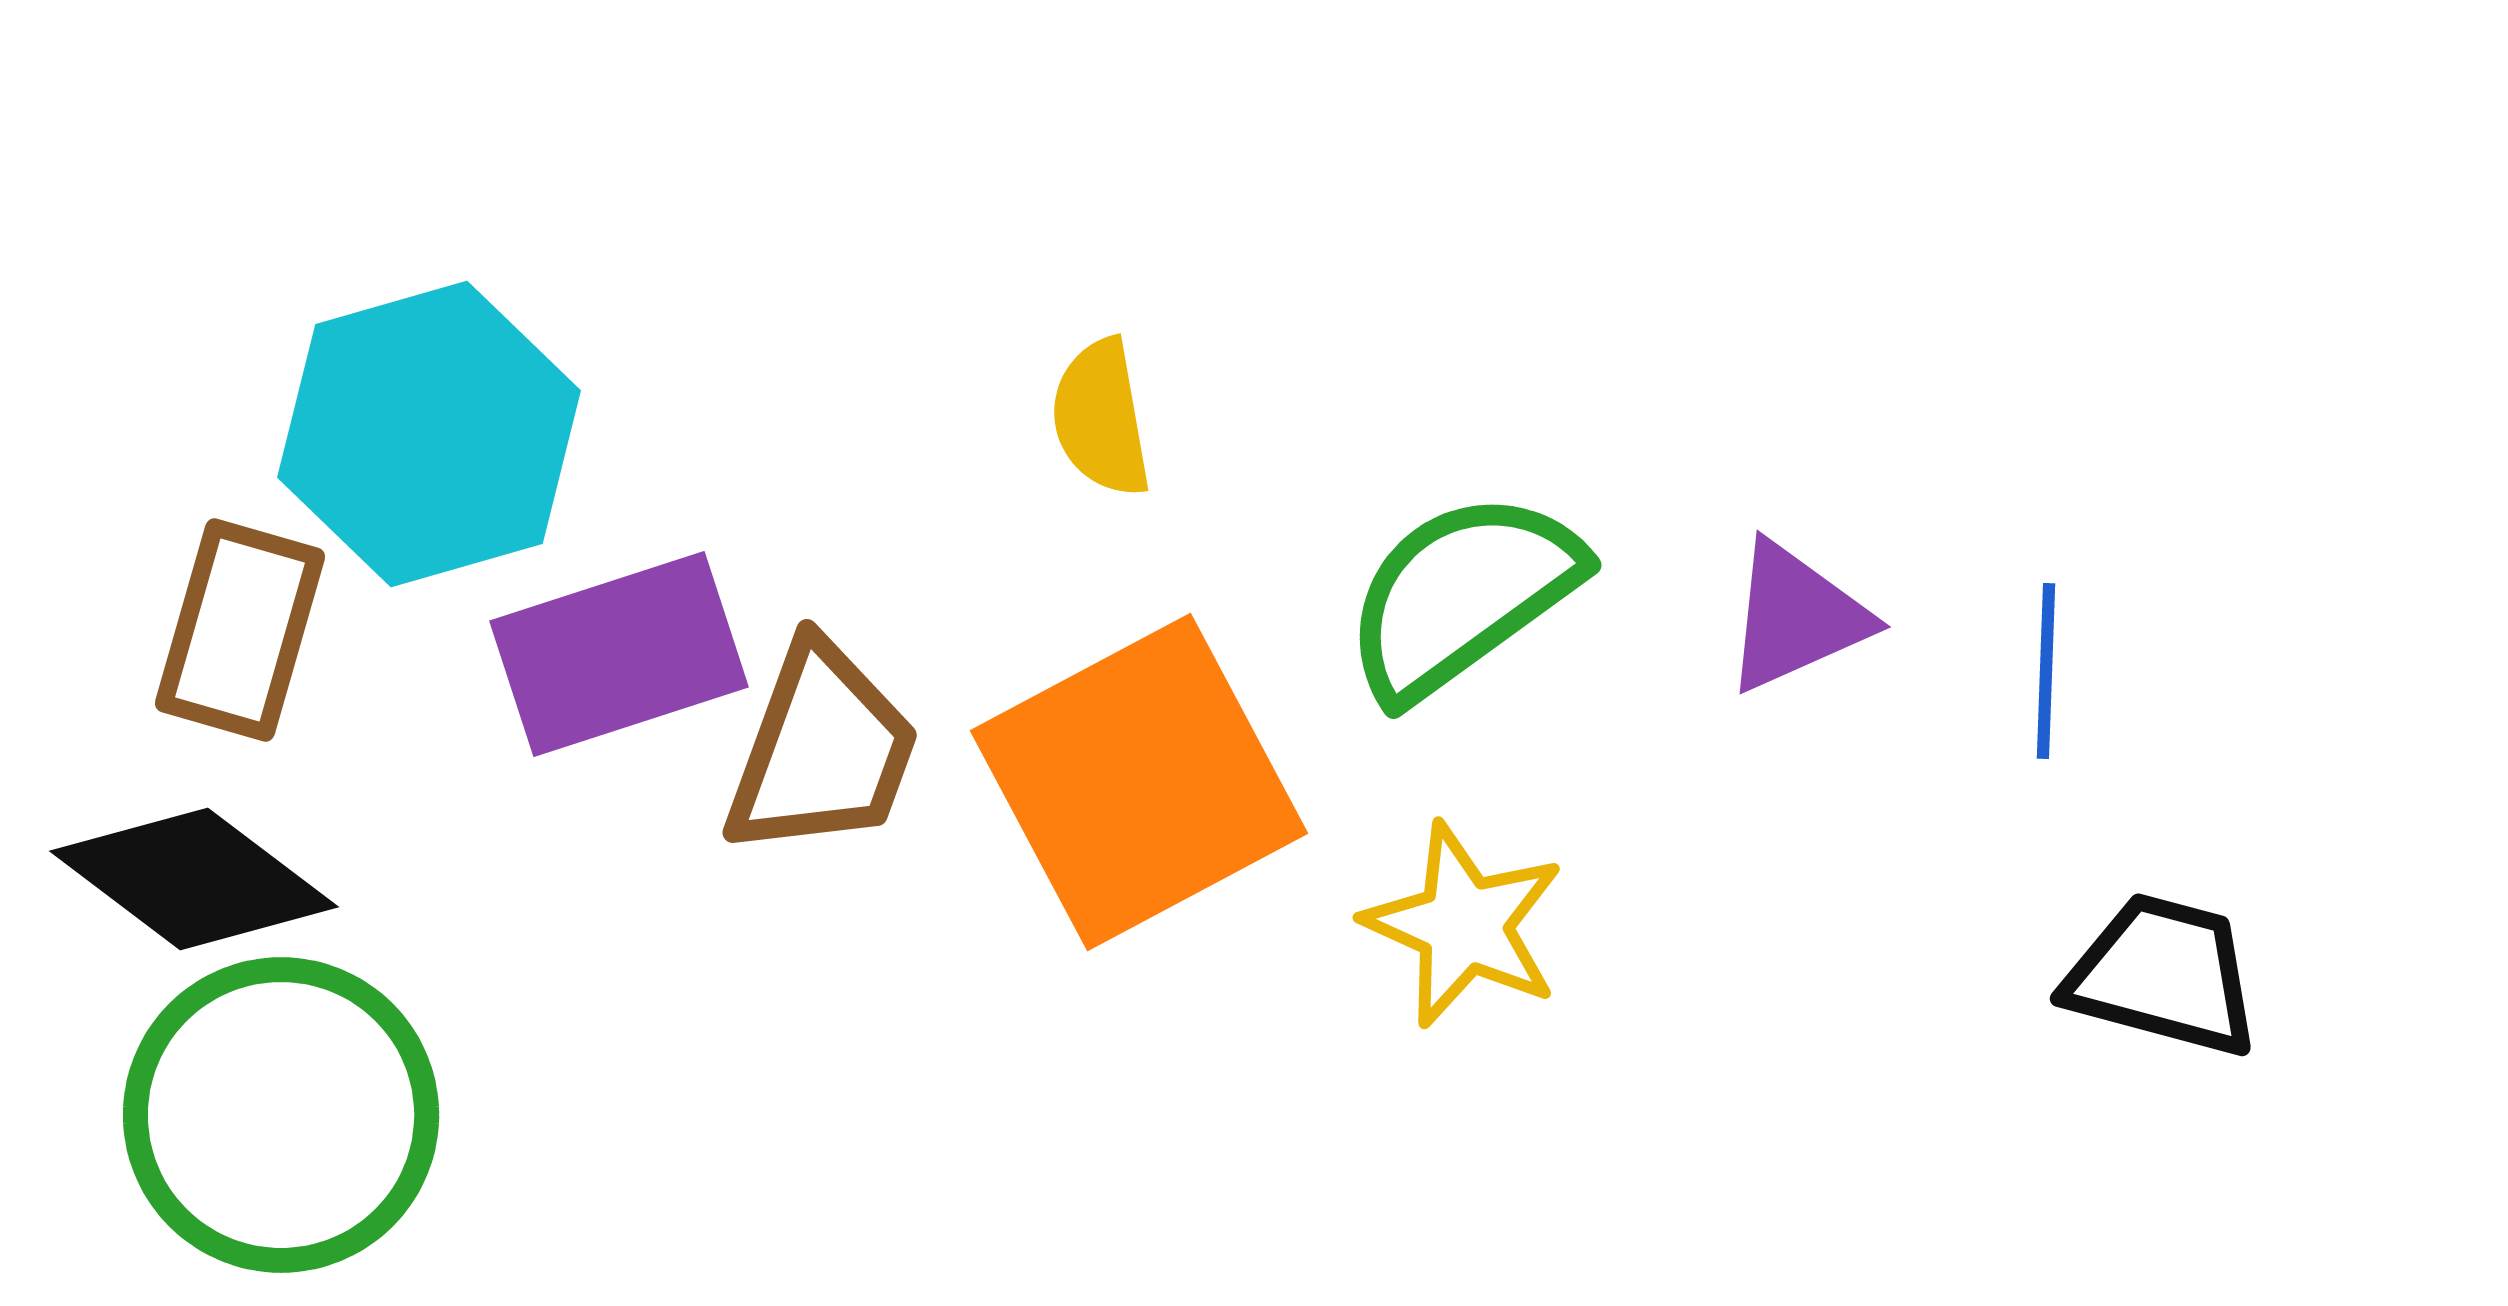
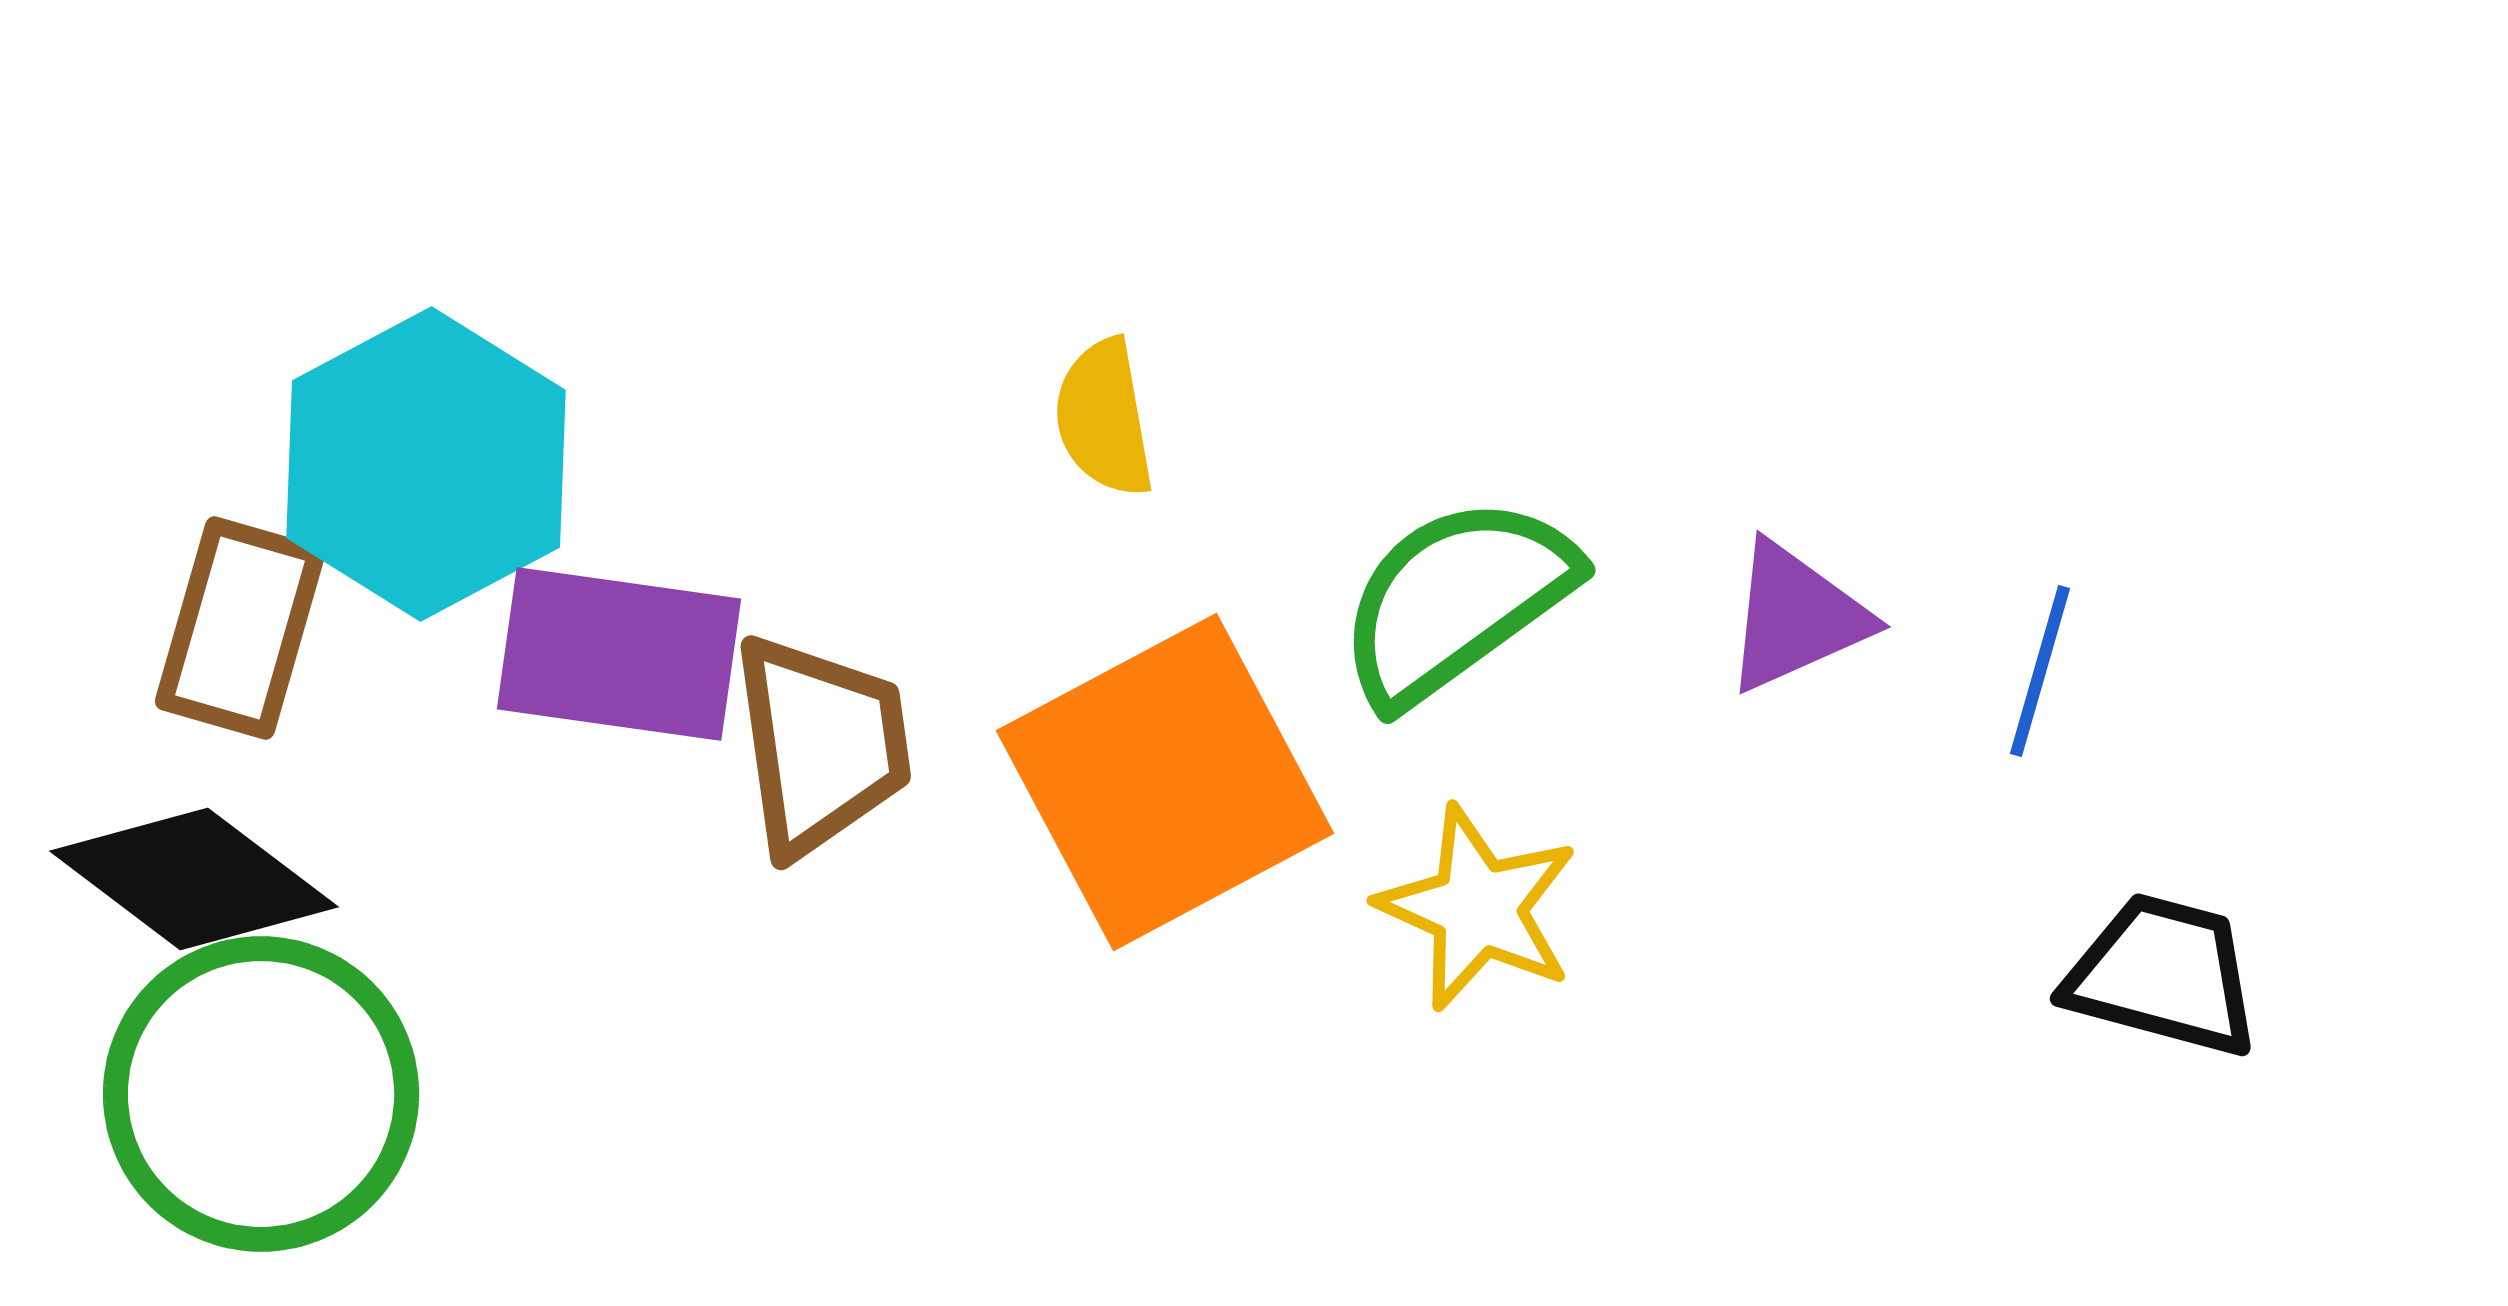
yellow semicircle: moved 3 px right
cyan hexagon: moved 3 px left, 30 px down; rotated 12 degrees counterclockwise
green semicircle: moved 6 px left, 5 px down
brown rectangle: moved 2 px up
purple rectangle: rotated 26 degrees clockwise
blue line: moved 6 px left; rotated 14 degrees clockwise
brown trapezoid: moved 1 px left, 5 px up; rotated 28 degrees counterclockwise
orange square: moved 26 px right
yellow star: moved 14 px right, 17 px up
green circle: moved 20 px left, 21 px up
